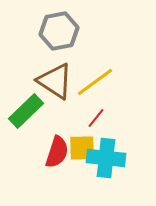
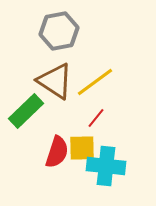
cyan cross: moved 8 px down
